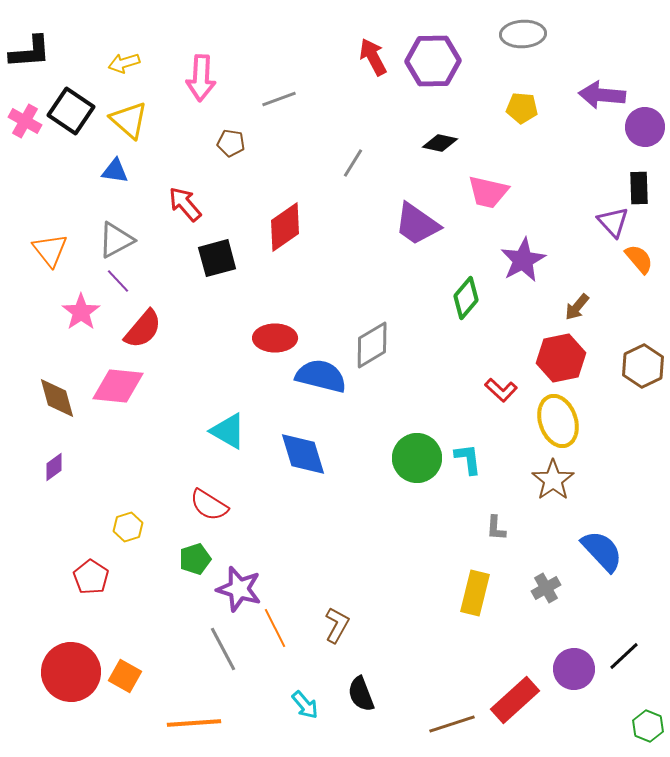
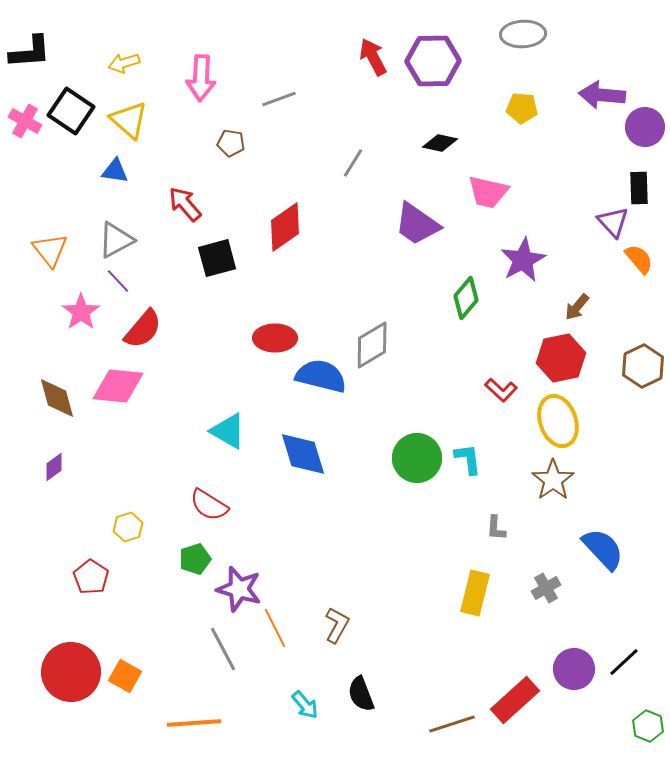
blue semicircle at (602, 551): moved 1 px right, 2 px up
black line at (624, 656): moved 6 px down
